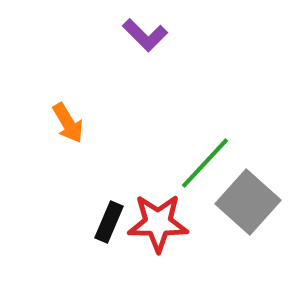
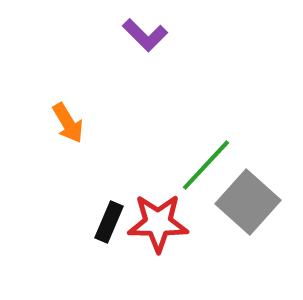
green line: moved 1 px right, 2 px down
